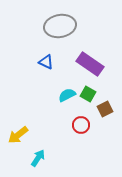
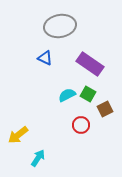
blue triangle: moved 1 px left, 4 px up
